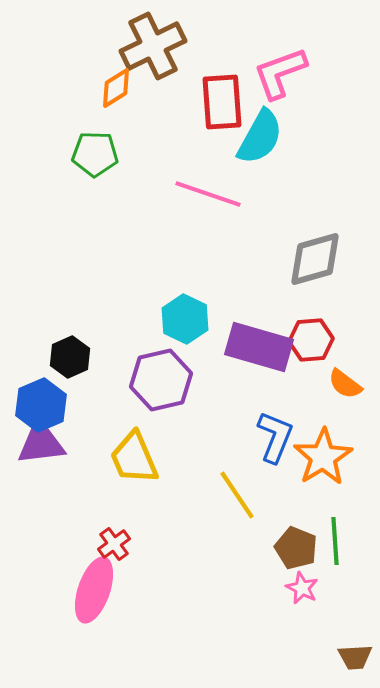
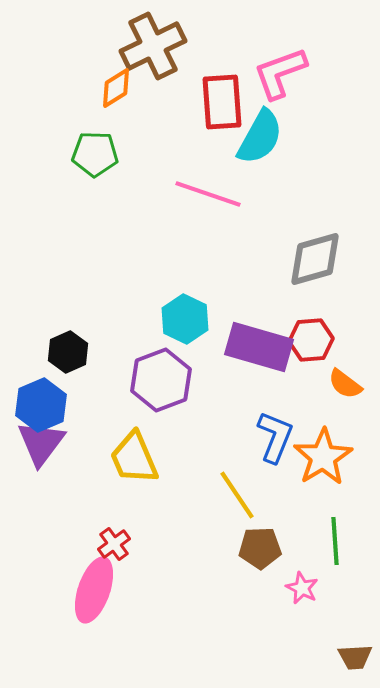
black hexagon: moved 2 px left, 5 px up
purple hexagon: rotated 8 degrees counterclockwise
purple triangle: rotated 46 degrees counterclockwise
brown pentagon: moved 36 px left; rotated 24 degrees counterclockwise
